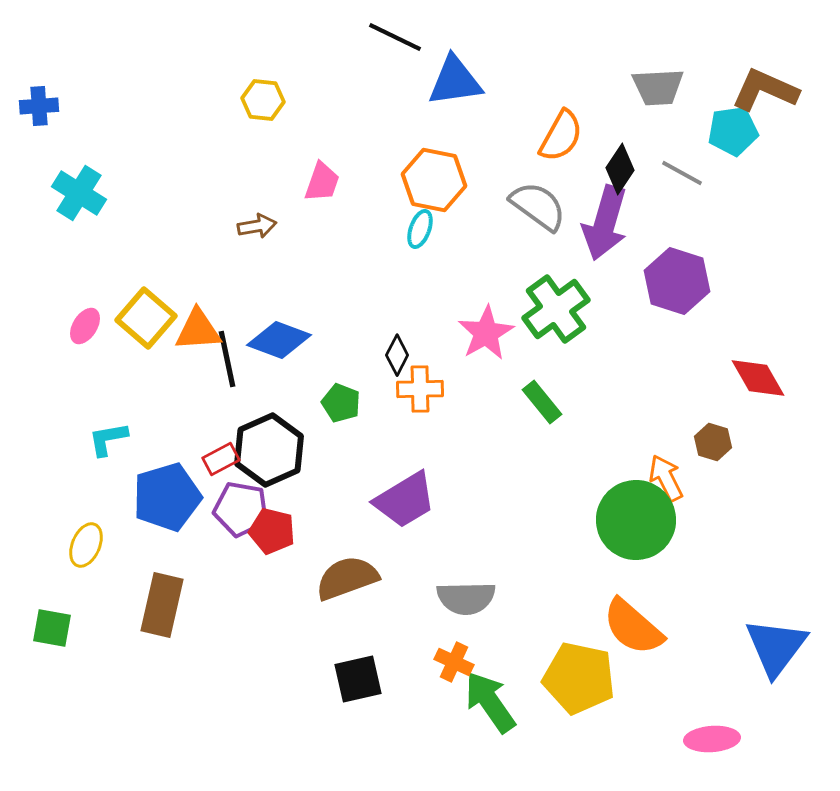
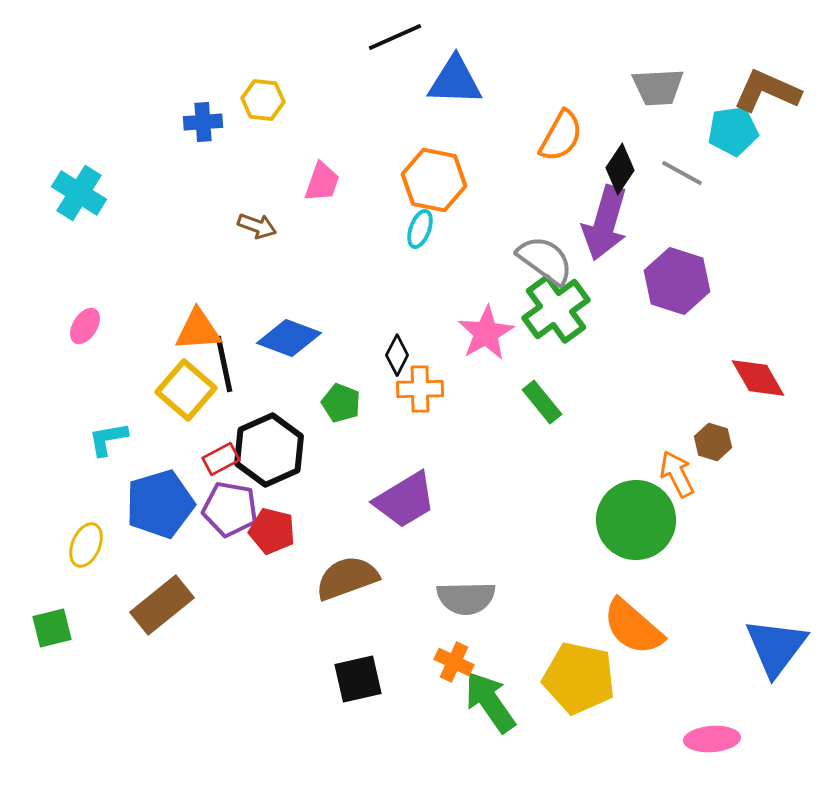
black line at (395, 37): rotated 50 degrees counterclockwise
blue triangle at (455, 81): rotated 10 degrees clockwise
brown L-shape at (765, 90): moved 2 px right, 1 px down
blue cross at (39, 106): moved 164 px right, 16 px down
gray semicircle at (538, 206): moved 7 px right, 54 px down
brown arrow at (257, 226): rotated 30 degrees clockwise
yellow square at (146, 318): moved 40 px right, 72 px down
blue diamond at (279, 340): moved 10 px right, 2 px up
black line at (227, 359): moved 3 px left, 5 px down
orange arrow at (666, 478): moved 11 px right, 4 px up
blue pentagon at (167, 497): moved 7 px left, 7 px down
purple pentagon at (241, 509): moved 11 px left
brown rectangle at (162, 605): rotated 38 degrees clockwise
green square at (52, 628): rotated 24 degrees counterclockwise
